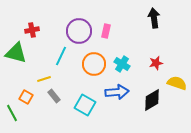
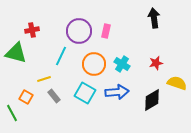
cyan square: moved 12 px up
